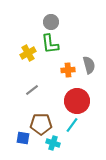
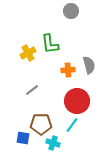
gray circle: moved 20 px right, 11 px up
